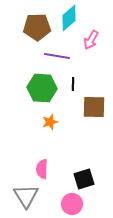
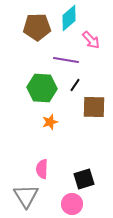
pink arrow: rotated 72 degrees counterclockwise
purple line: moved 9 px right, 4 px down
black line: moved 2 px right, 1 px down; rotated 32 degrees clockwise
